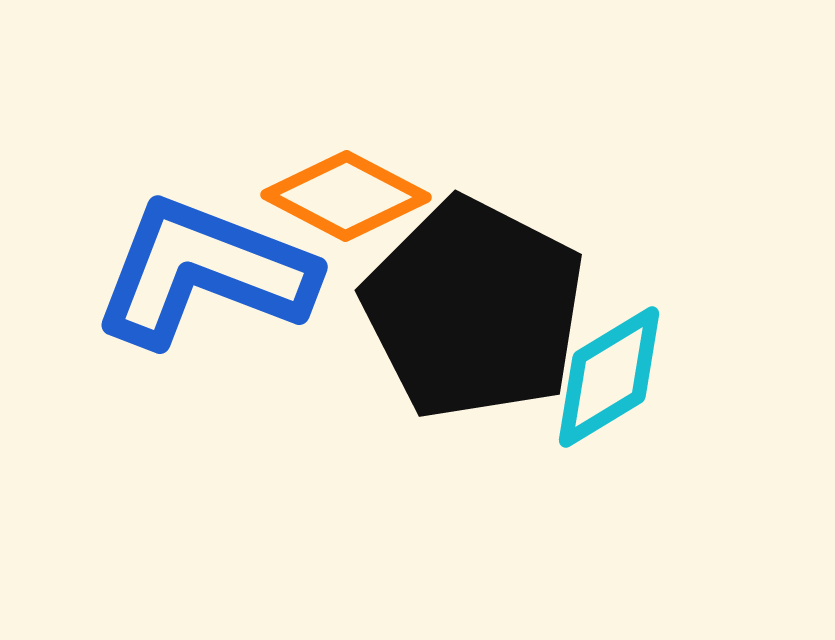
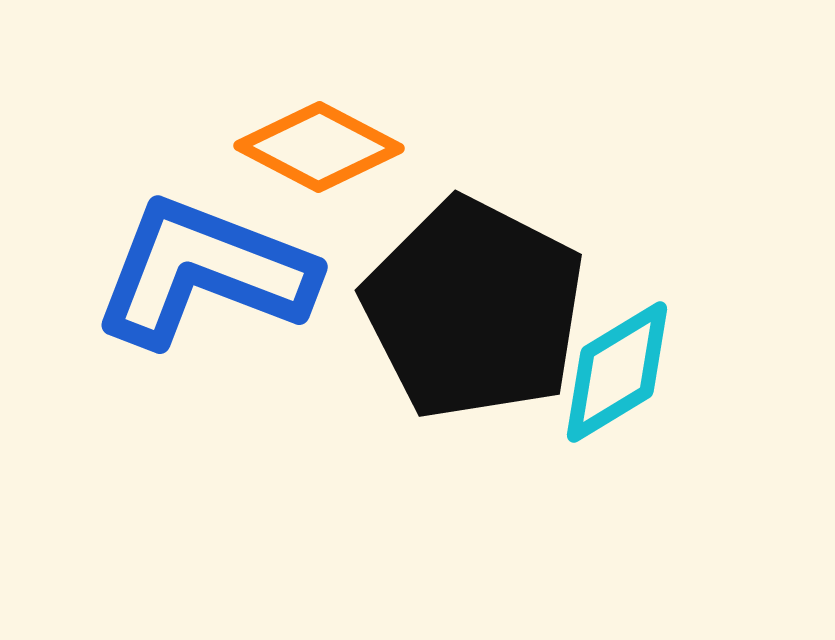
orange diamond: moved 27 px left, 49 px up
cyan diamond: moved 8 px right, 5 px up
